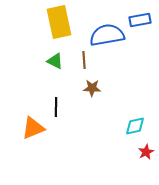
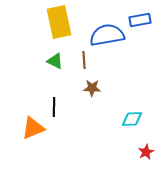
black line: moved 2 px left
cyan diamond: moved 3 px left, 7 px up; rotated 10 degrees clockwise
